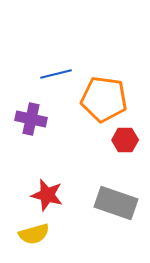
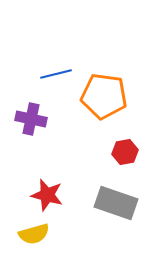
orange pentagon: moved 3 px up
red hexagon: moved 12 px down; rotated 10 degrees counterclockwise
